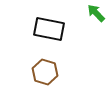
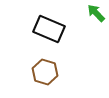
black rectangle: rotated 12 degrees clockwise
